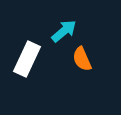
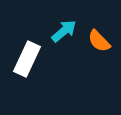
orange semicircle: moved 17 px right, 18 px up; rotated 20 degrees counterclockwise
